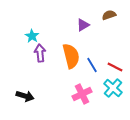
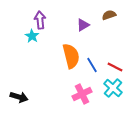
purple arrow: moved 33 px up
black arrow: moved 6 px left, 1 px down
